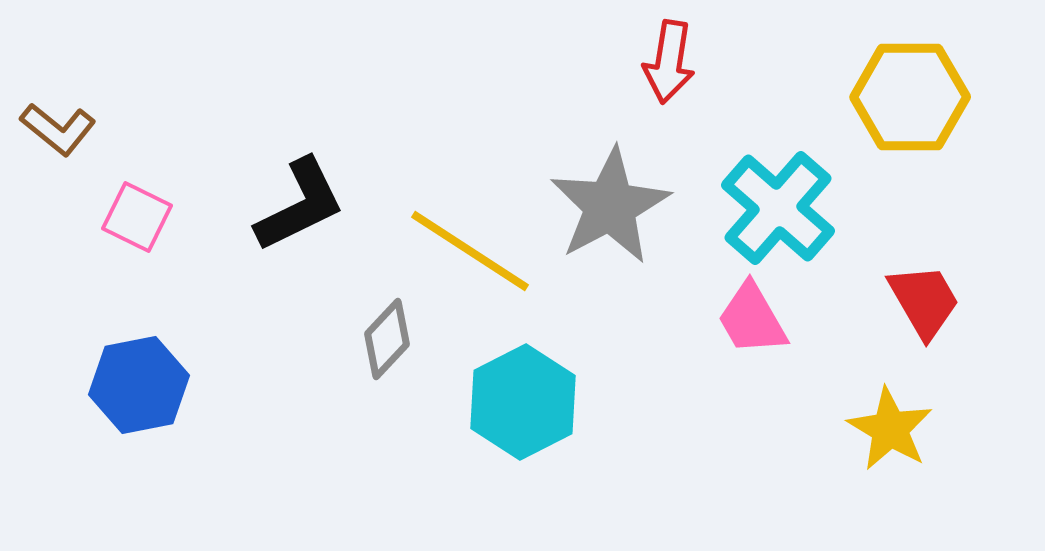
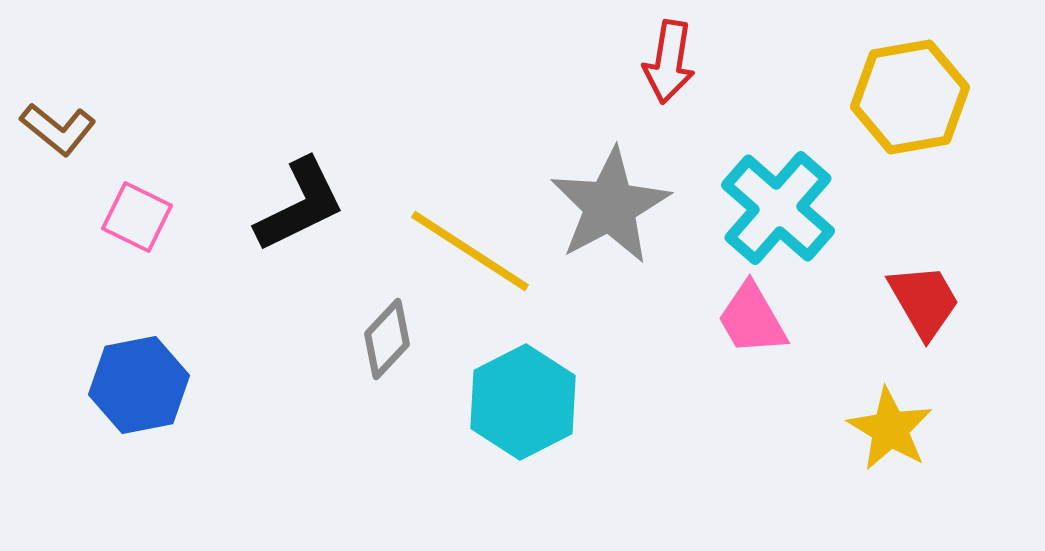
yellow hexagon: rotated 10 degrees counterclockwise
